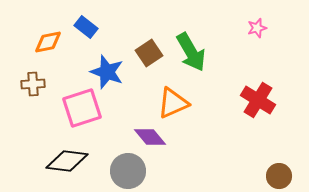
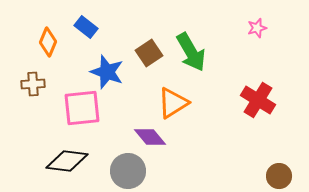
orange diamond: rotated 56 degrees counterclockwise
orange triangle: rotated 8 degrees counterclockwise
pink square: rotated 12 degrees clockwise
